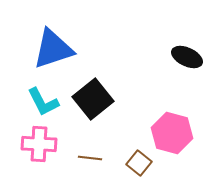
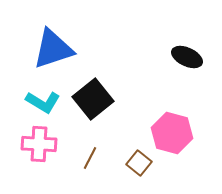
cyan L-shape: rotated 32 degrees counterclockwise
brown line: rotated 70 degrees counterclockwise
